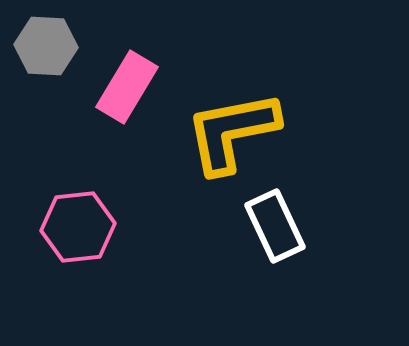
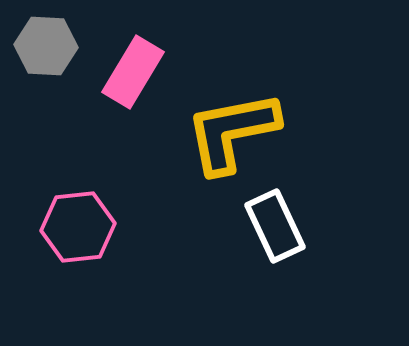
pink rectangle: moved 6 px right, 15 px up
